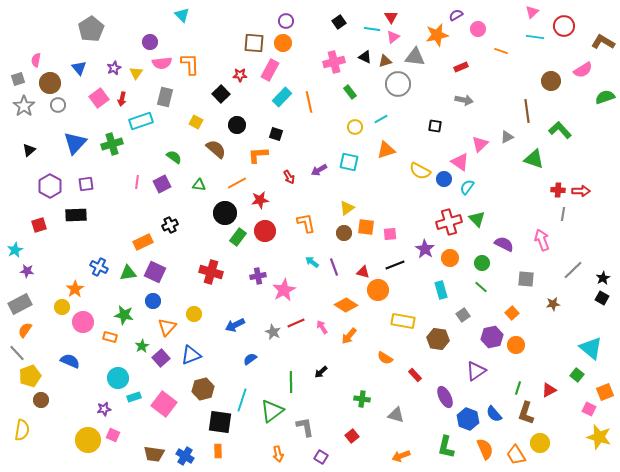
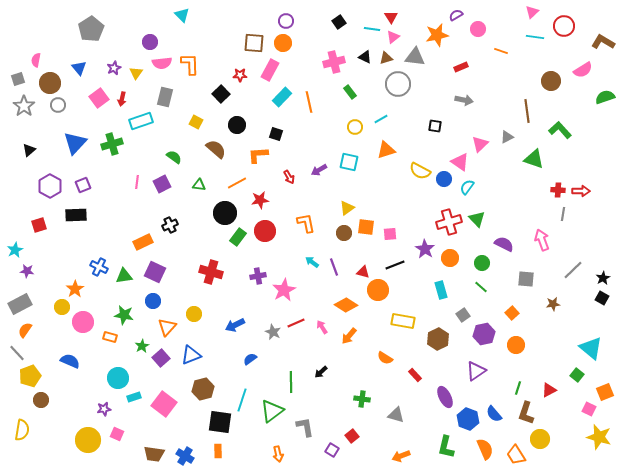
brown triangle at (385, 61): moved 1 px right, 3 px up
purple square at (86, 184): moved 3 px left, 1 px down; rotated 14 degrees counterclockwise
green triangle at (128, 273): moved 4 px left, 3 px down
purple hexagon at (492, 337): moved 8 px left, 3 px up
brown hexagon at (438, 339): rotated 25 degrees clockwise
pink square at (113, 435): moved 4 px right, 1 px up
yellow circle at (540, 443): moved 4 px up
purple square at (321, 457): moved 11 px right, 7 px up
